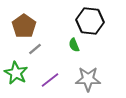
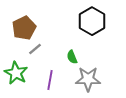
black hexagon: moved 2 px right; rotated 24 degrees clockwise
brown pentagon: moved 2 px down; rotated 10 degrees clockwise
green semicircle: moved 2 px left, 12 px down
purple line: rotated 42 degrees counterclockwise
